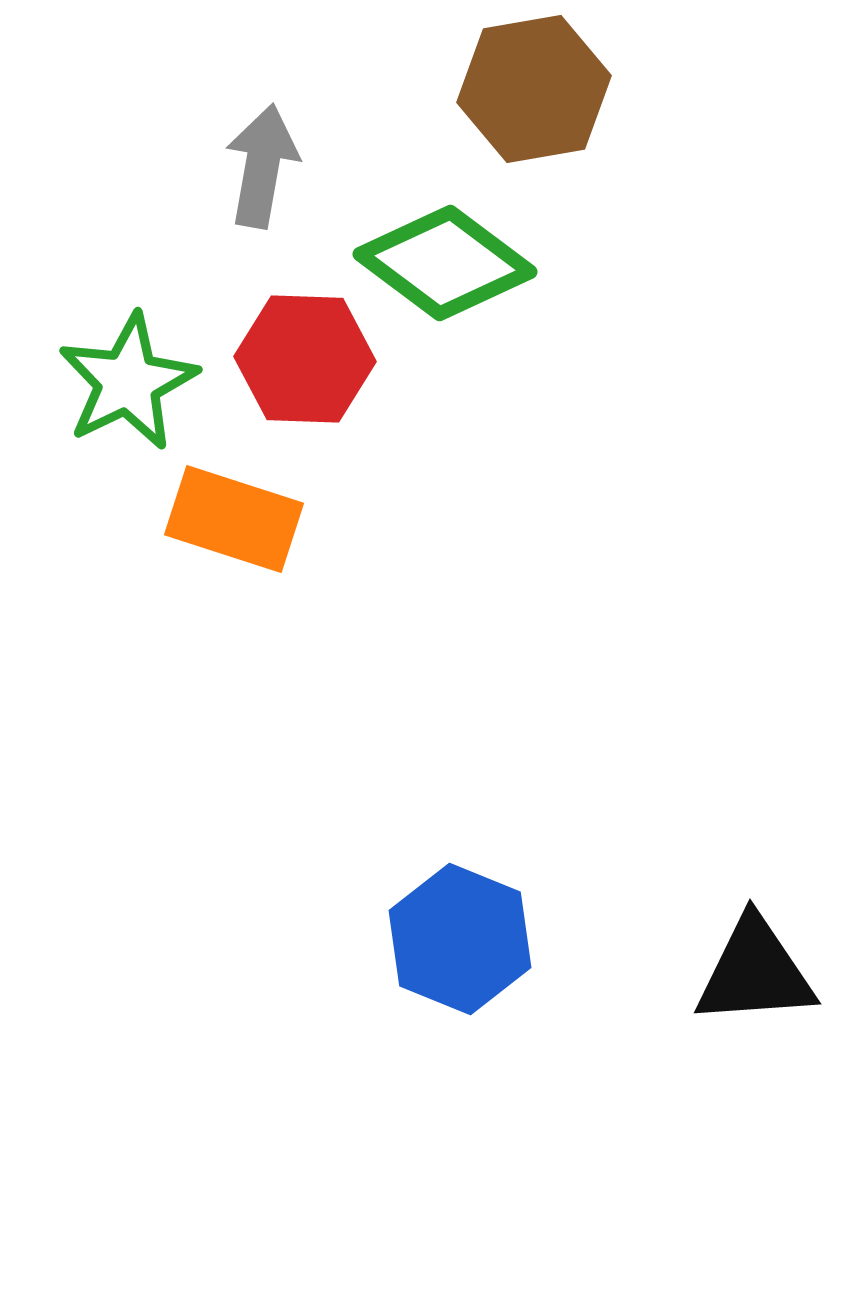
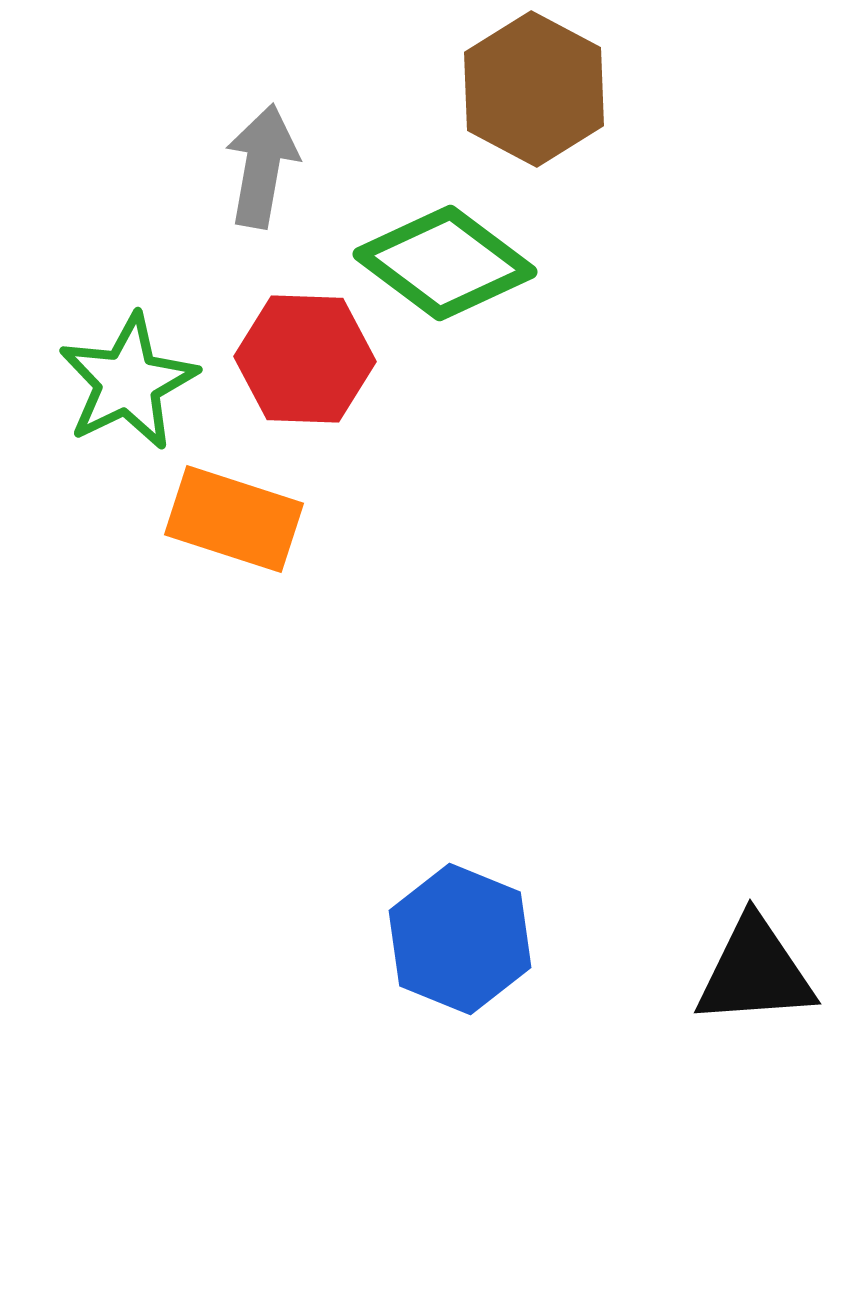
brown hexagon: rotated 22 degrees counterclockwise
